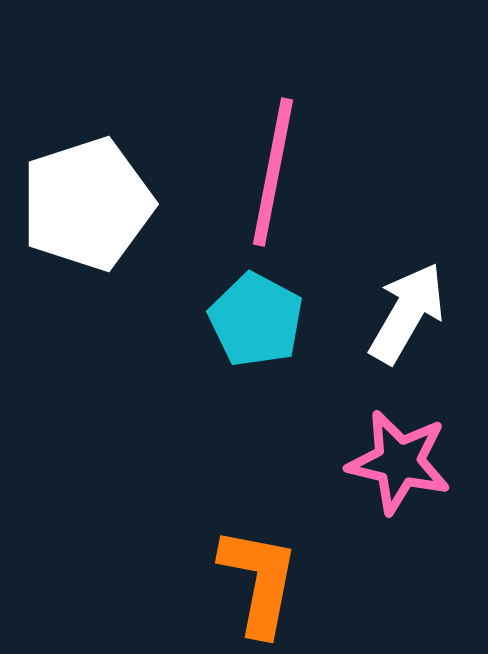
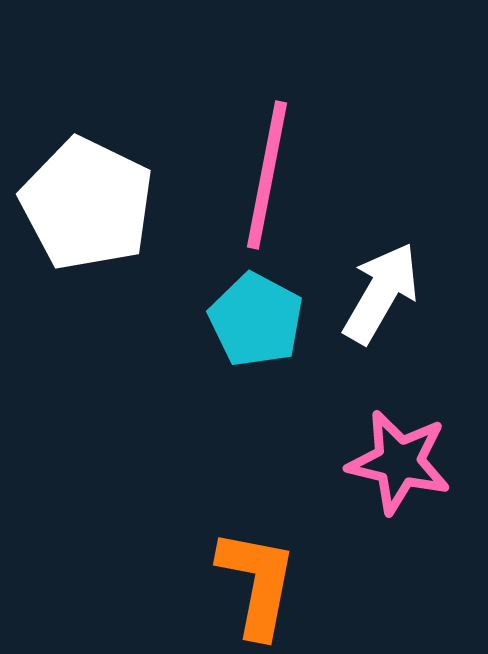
pink line: moved 6 px left, 3 px down
white pentagon: rotated 28 degrees counterclockwise
white arrow: moved 26 px left, 20 px up
orange L-shape: moved 2 px left, 2 px down
